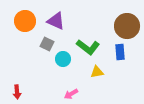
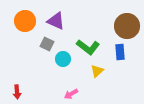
yellow triangle: moved 1 px up; rotated 32 degrees counterclockwise
